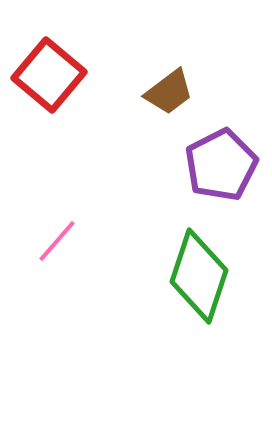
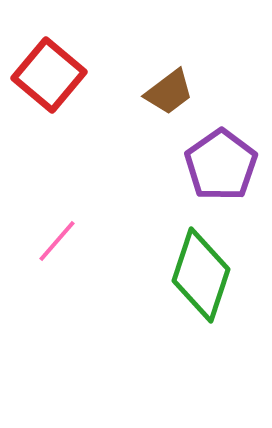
purple pentagon: rotated 8 degrees counterclockwise
green diamond: moved 2 px right, 1 px up
